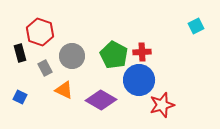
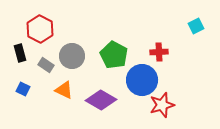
red hexagon: moved 3 px up; rotated 8 degrees clockwise
red cross: moved 17 px right
gray rectangle: moved 1 px right, 3 px up; rotated 28 degrees counterclockwise
blue circle: moved 3 px right
blue square: moved 3 px right, 8 px up
